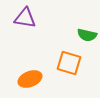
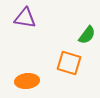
green semicircle: rotated 66 degrees counterclockwise
orange ellipse: moved 3 px left, 2 px down; rotated 15 degrees clockwise
